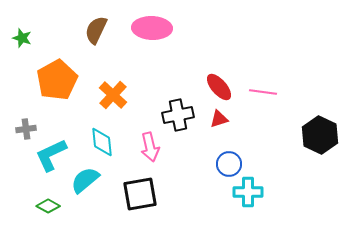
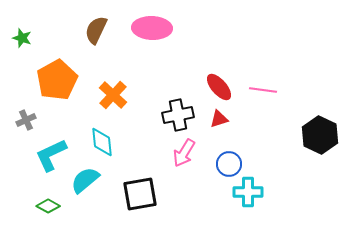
pink line: moved 2 px up
gray cross: moved 9 px up; rotated 18 degrees counterclockwise
pink arrow: moved 34 px right, 6 px down; rotated 44 degrees clockwise
